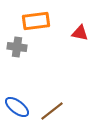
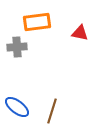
orange rectangle: moved 1 px right, 1 px down
gray cross: rotated 12 degrees counterclockwise
brown line: rotated 35 degrees counterclockwise
